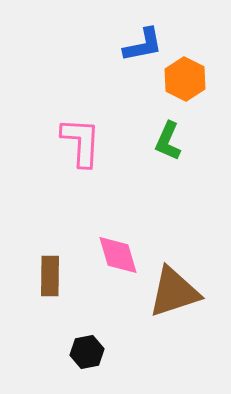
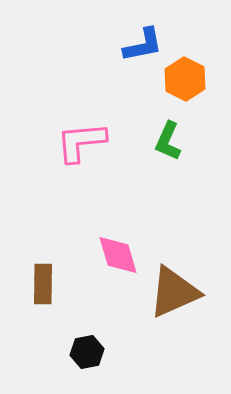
pink L-shape: rotated 98 degrees counterclockwise
brown rectangle: moved 7 px left, 8 px down
brown triangle: rotated 6 degrees counterclockwise
